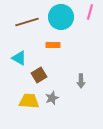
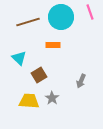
pink line: rotated 35 degrees counterclockwise
brown line: moved 1 px right
cyan triangle: rotated 14 degrees clockwise
gray arrow: rotated 24 degrees clockwise
gray star: rotated 16 degrees counterclockwise
